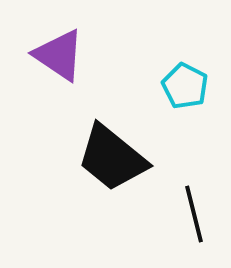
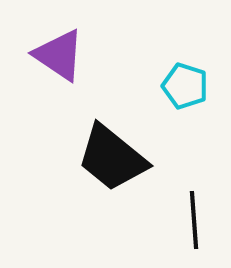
cyan pentagon: rotated 9 degrees counterclockwise
black line: moved 6 px down; rotated 10 degrees clockwise
